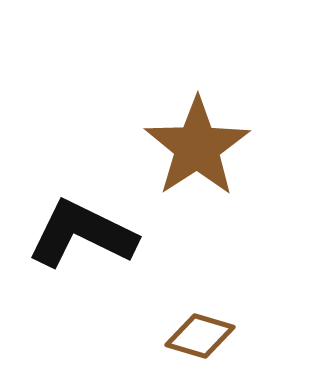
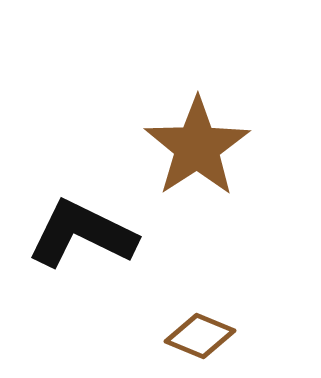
brown diamond: rotated 6 degrees clockwise
